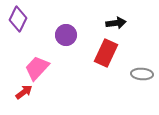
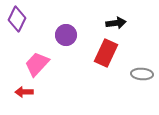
purple diamond: moved 1 px left
pink trapezoid: moved 4 px up
red arrow: rotated 144 degrees counterclockwise
